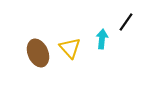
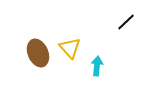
black line: rotated 12 degrees clockwise
cyan arrow: moved 5 px left, 27 px down
